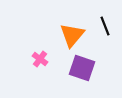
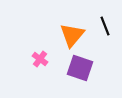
purple square: moved 2 px left
